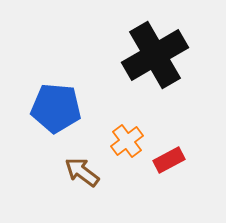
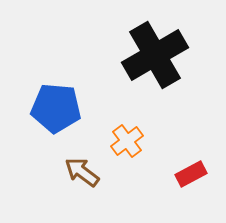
red rectangle: moved 22 px right, 14 px down
